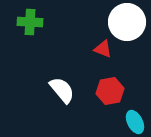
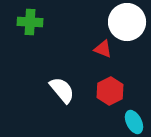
red hexagon: rotated 16 degrees counterclockwise
cyan ellipse: moved 1 px left
